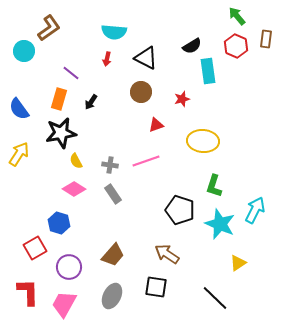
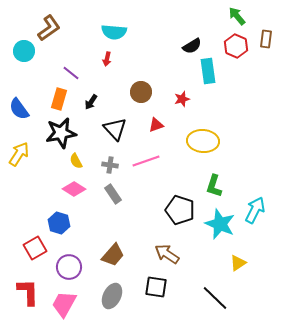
black triangle: moved 31 px left, 71 px down; rotated 20 degrees clockwise
